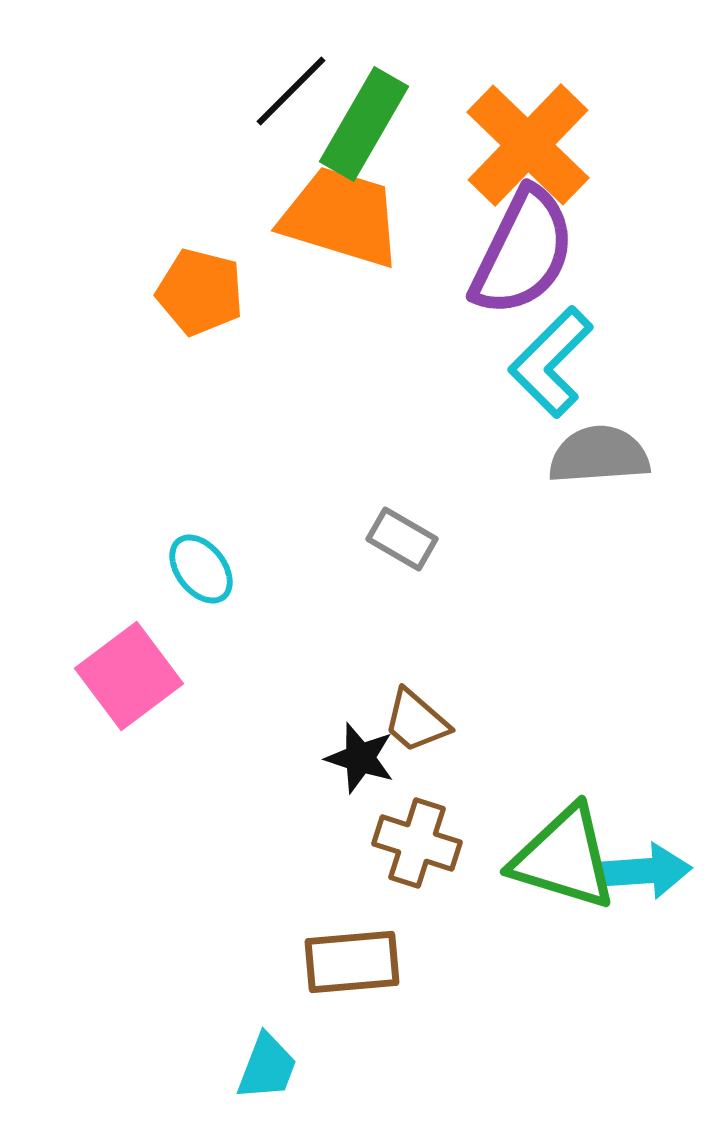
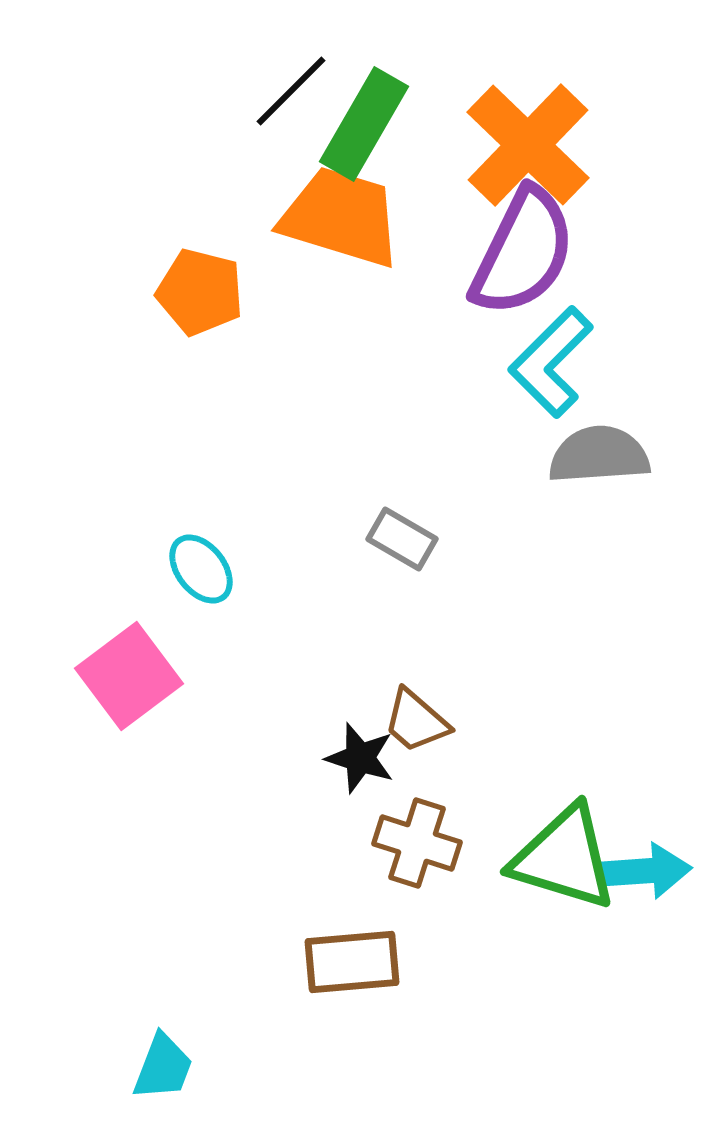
cyan trapezoid: moved 104 px left
